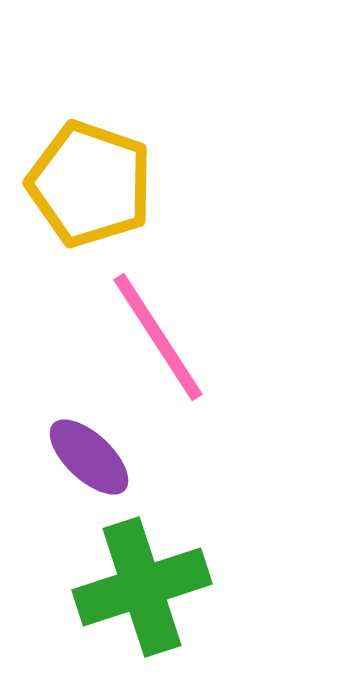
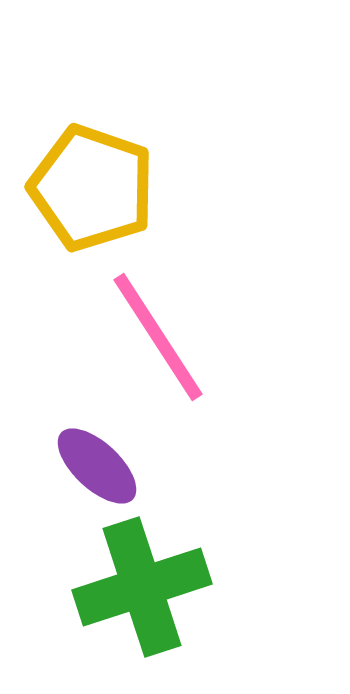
yellow pentagon: moved 2 px right, 4 px down
purple ellipse: moved 8 px right, 9 px down
